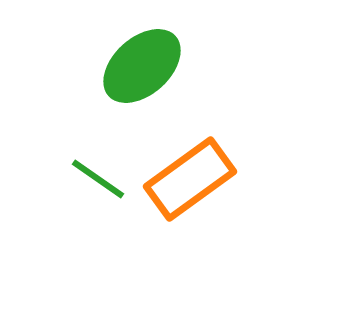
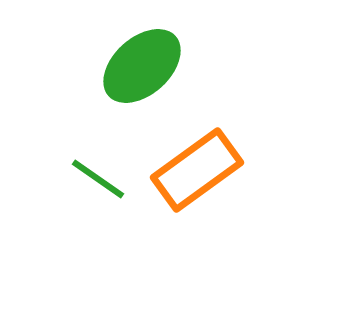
orange rectangle: moved 7 px right, 9 px up
